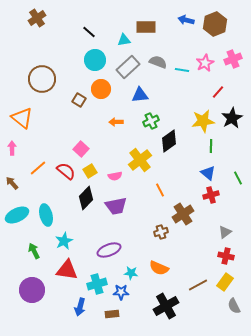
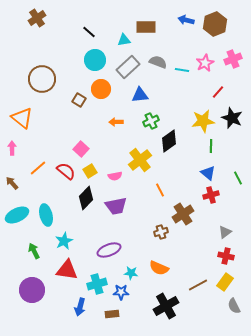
black star at (232, 118): rotated 20 degrees counterclockwise
